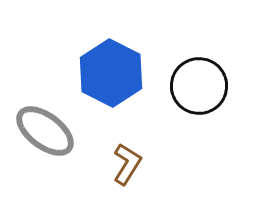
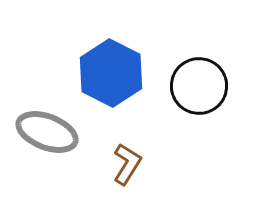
gray ellipse: moved 2 px right, 1 px down; rotated 16 degrees counterclockwise
